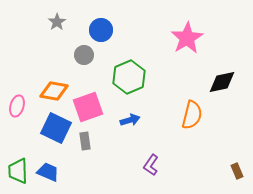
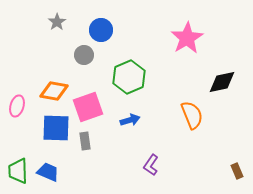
orange semicircle: rotated 36 degrees counterclockwise
blue square: rotated 24 degrees counterclockwise
